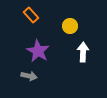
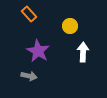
orange rectangle: moved 2 px left, 1 px up
